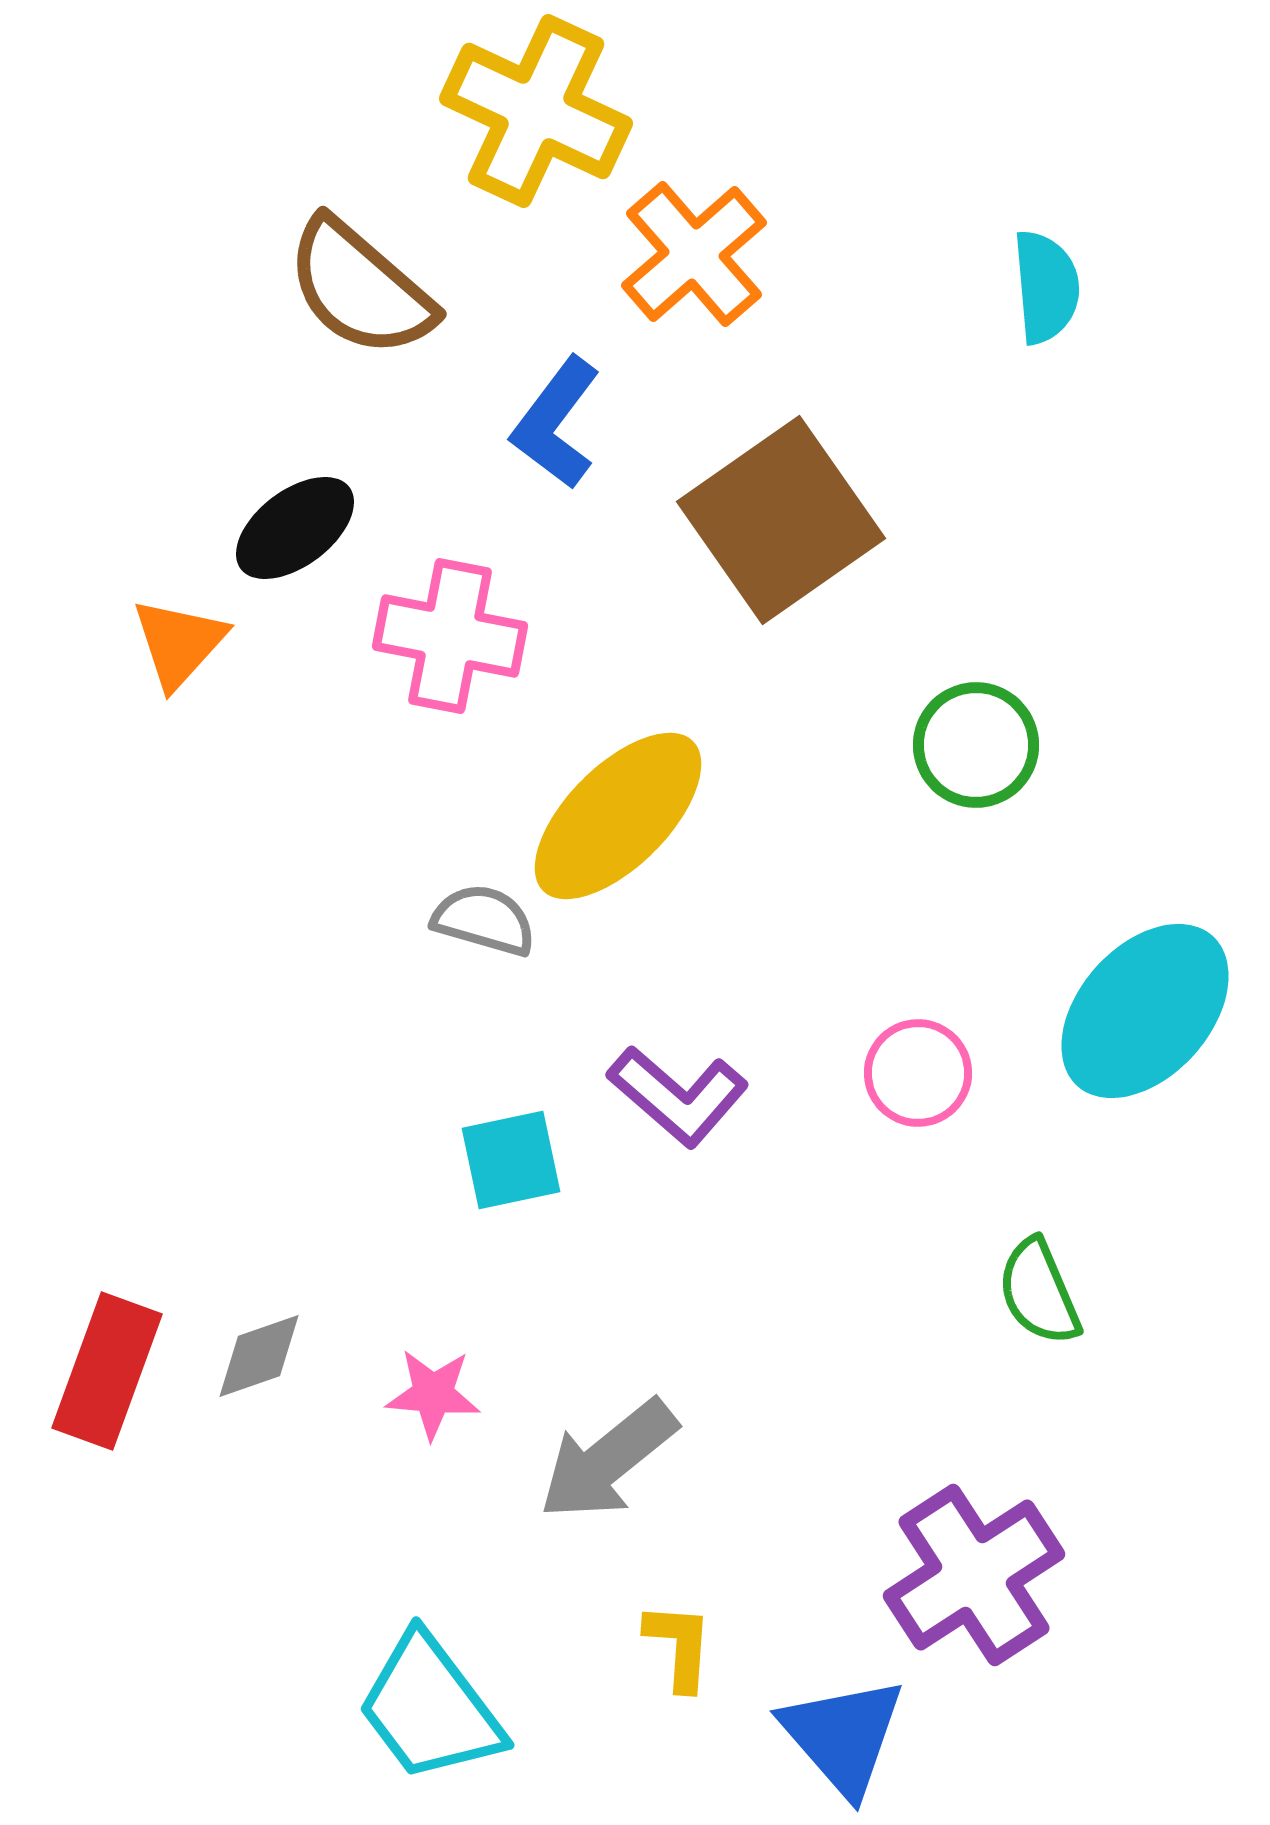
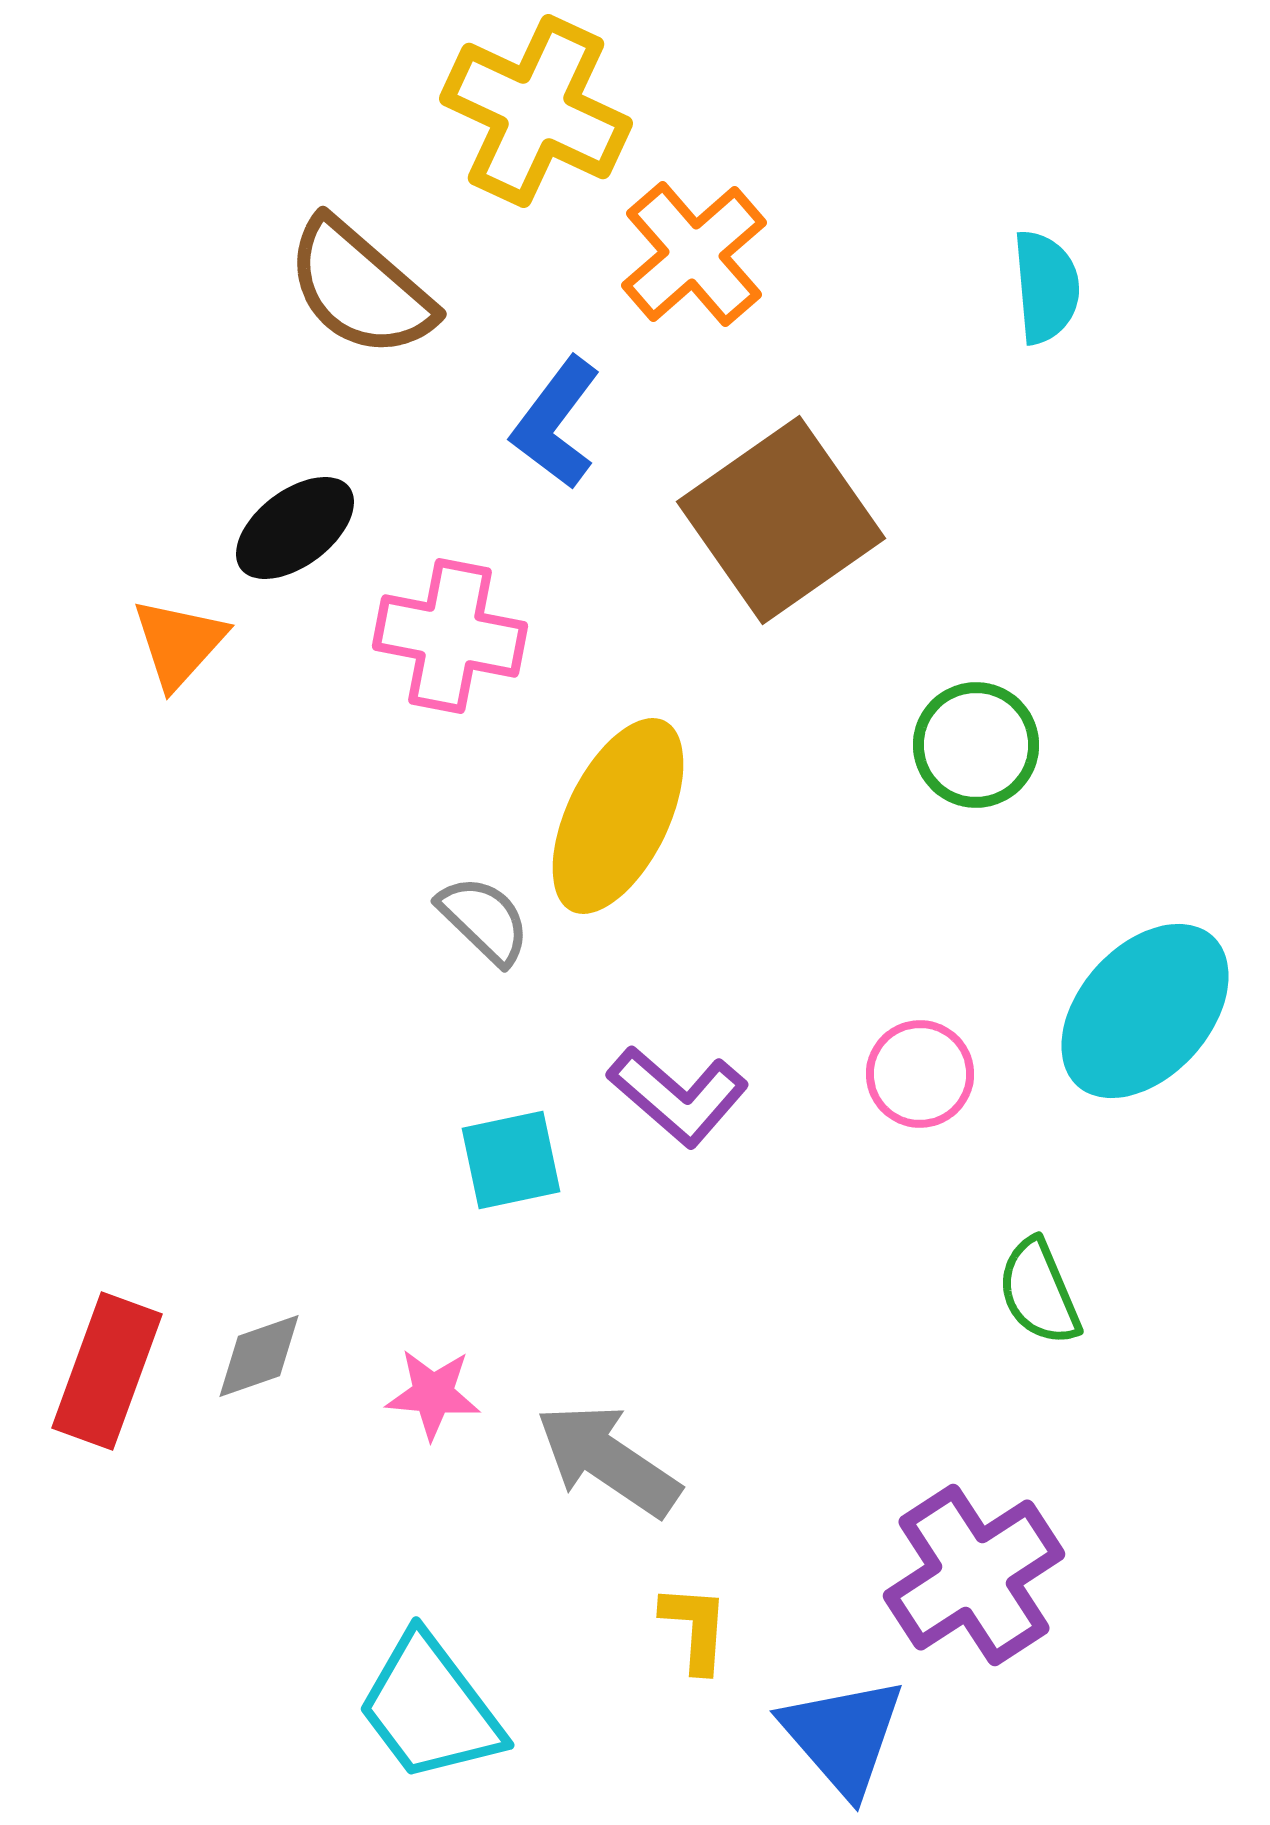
yellow ellipse: rotated 19 degrees counterclockwise
gray semicircle: rotated 28 degrees clockwise
pink circle: moved 2 px right, 1 px down
gray arrow: rotated 73 degrees clockwise
yellow L-shape: moved 16 px right, 18 px up
